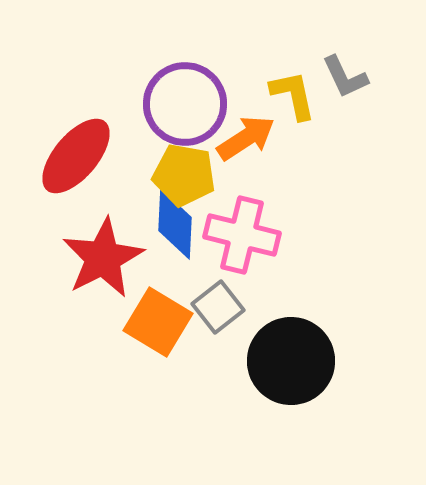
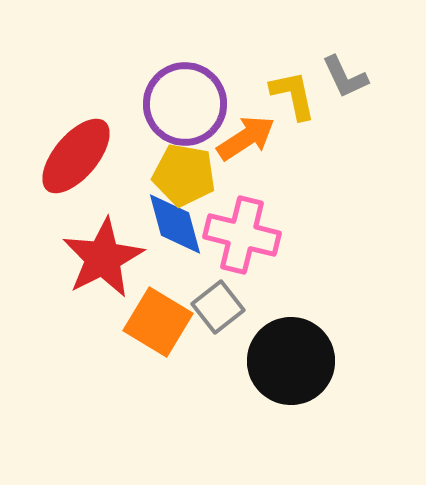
blue diamond: rotated 18 degrees counterclockwise
